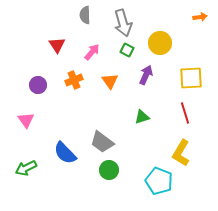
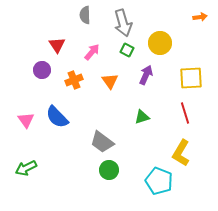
purple circle: moved 4 px right, 15 px up
blue semicircle: moved 8 px left, 36 px up
